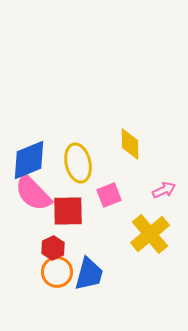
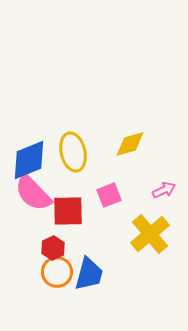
yellow diamond: rotated 76 degrees clockwise
yellow ellipse: moved 5 px left, 11 px up
